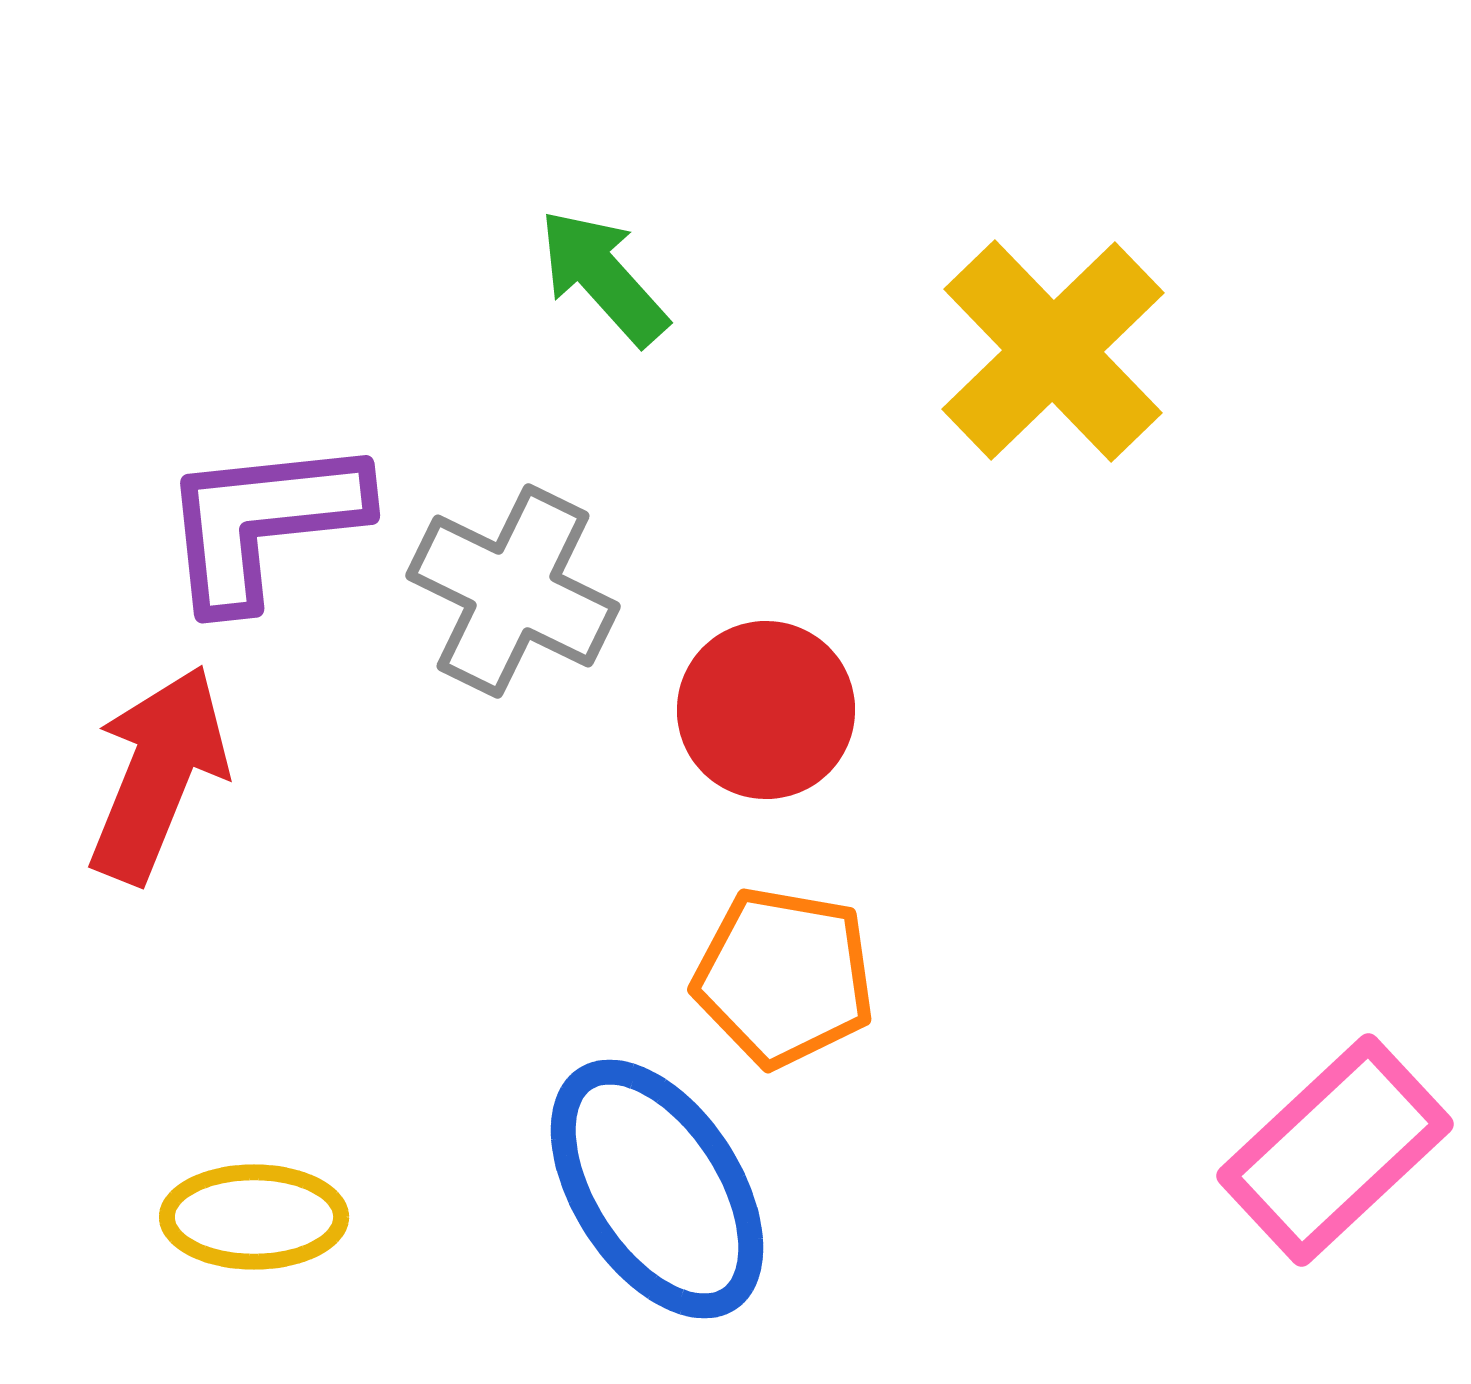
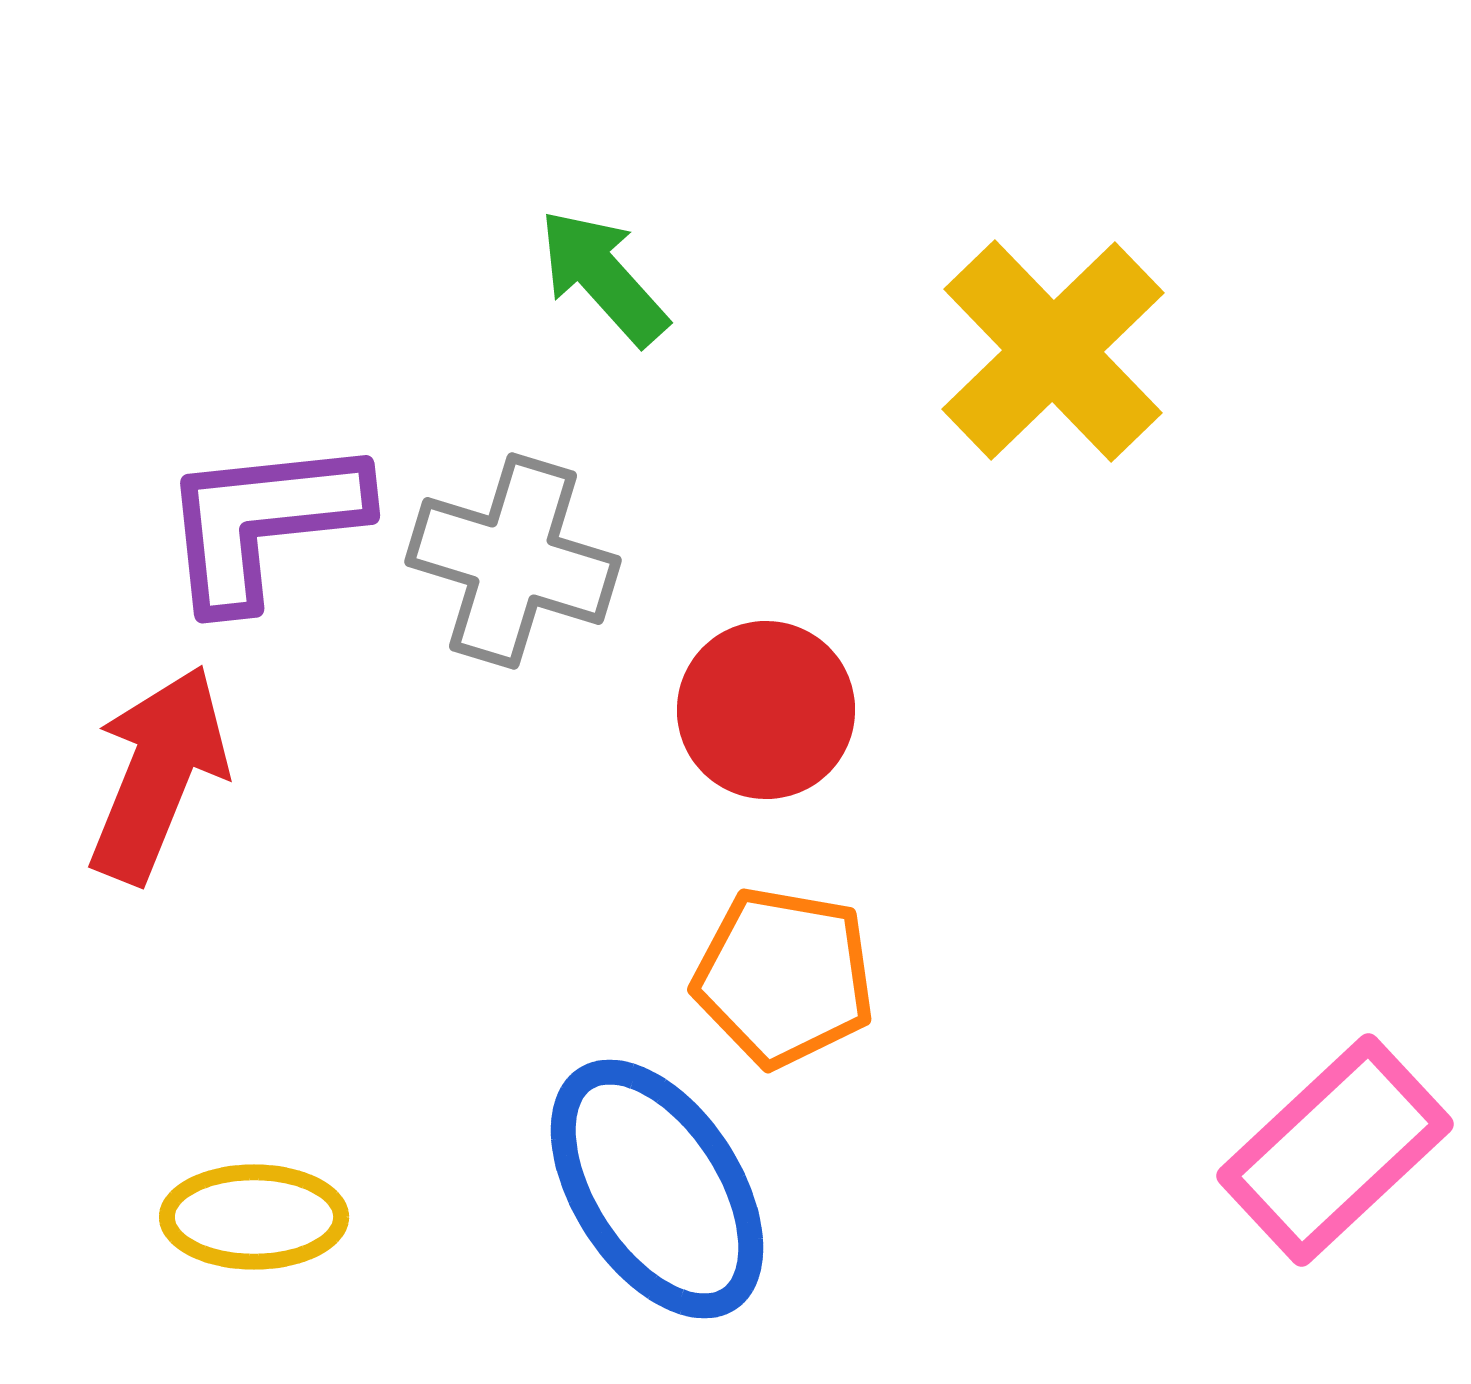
gray cross: moved 30 px up; rotated 9 degrees counterclockwise
